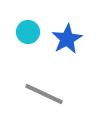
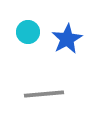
gray line: rotated 30 degrees counterclockwise
